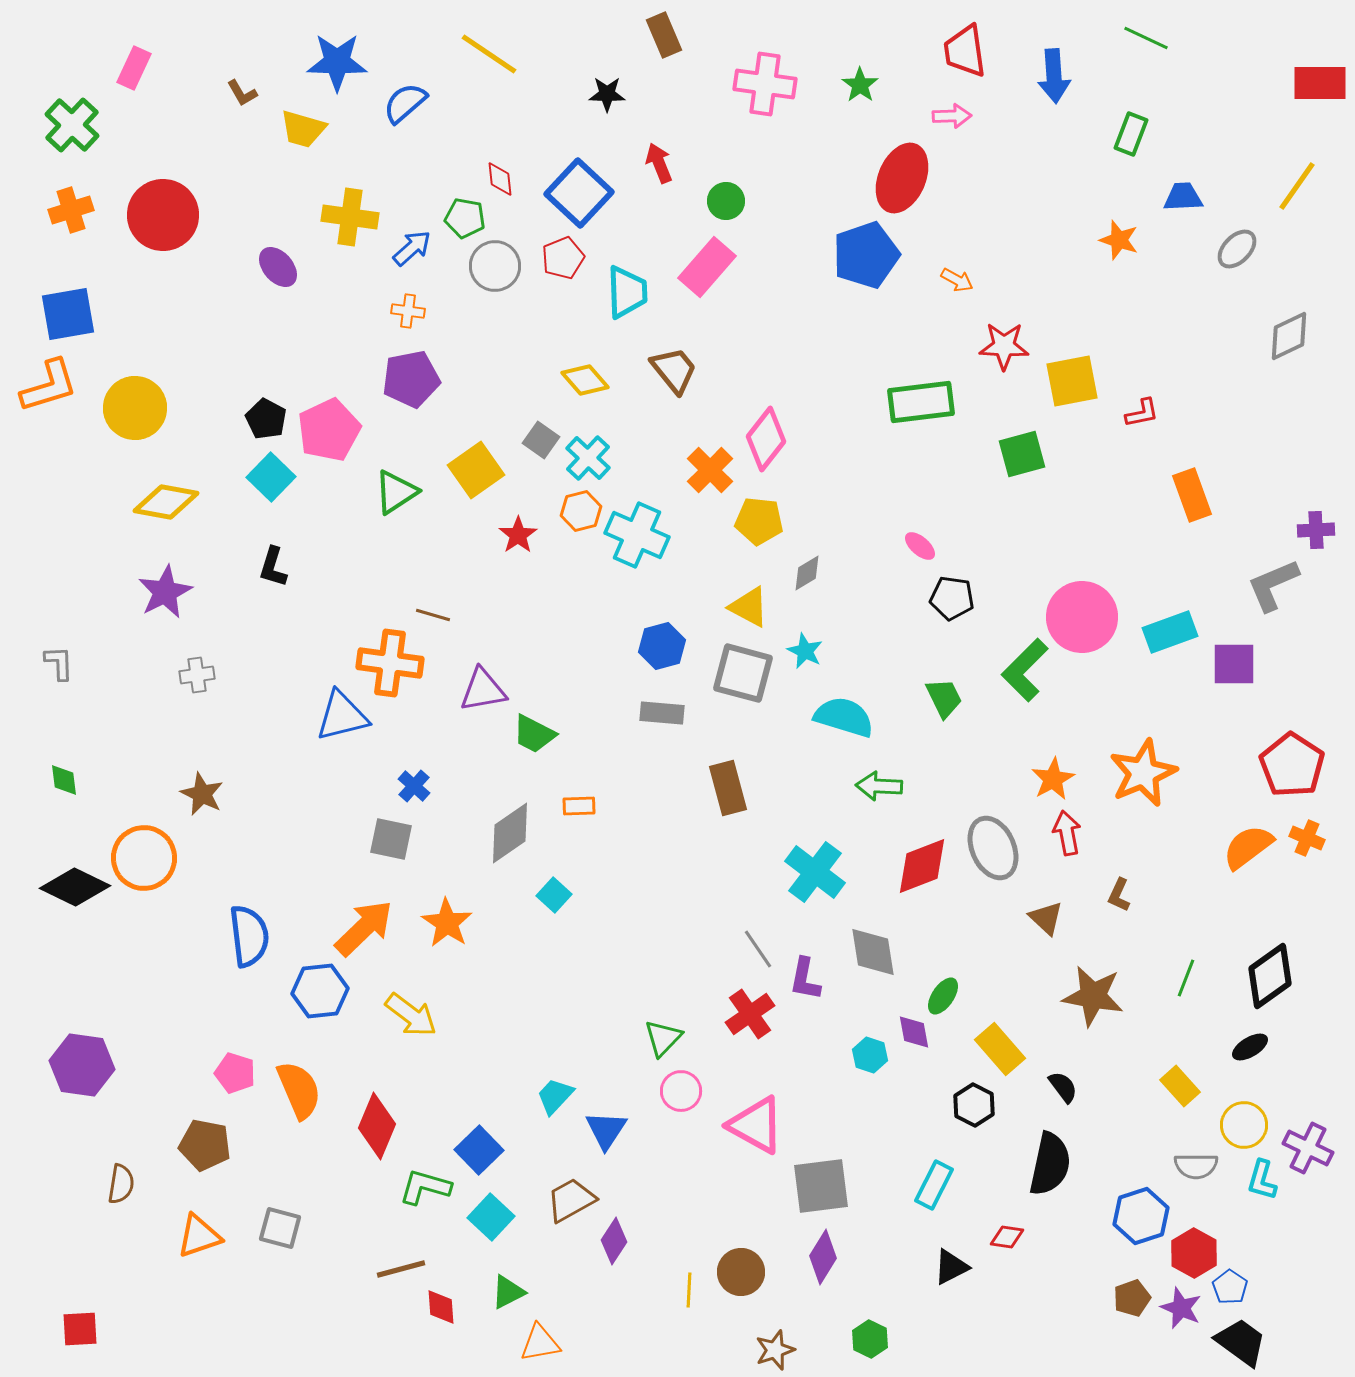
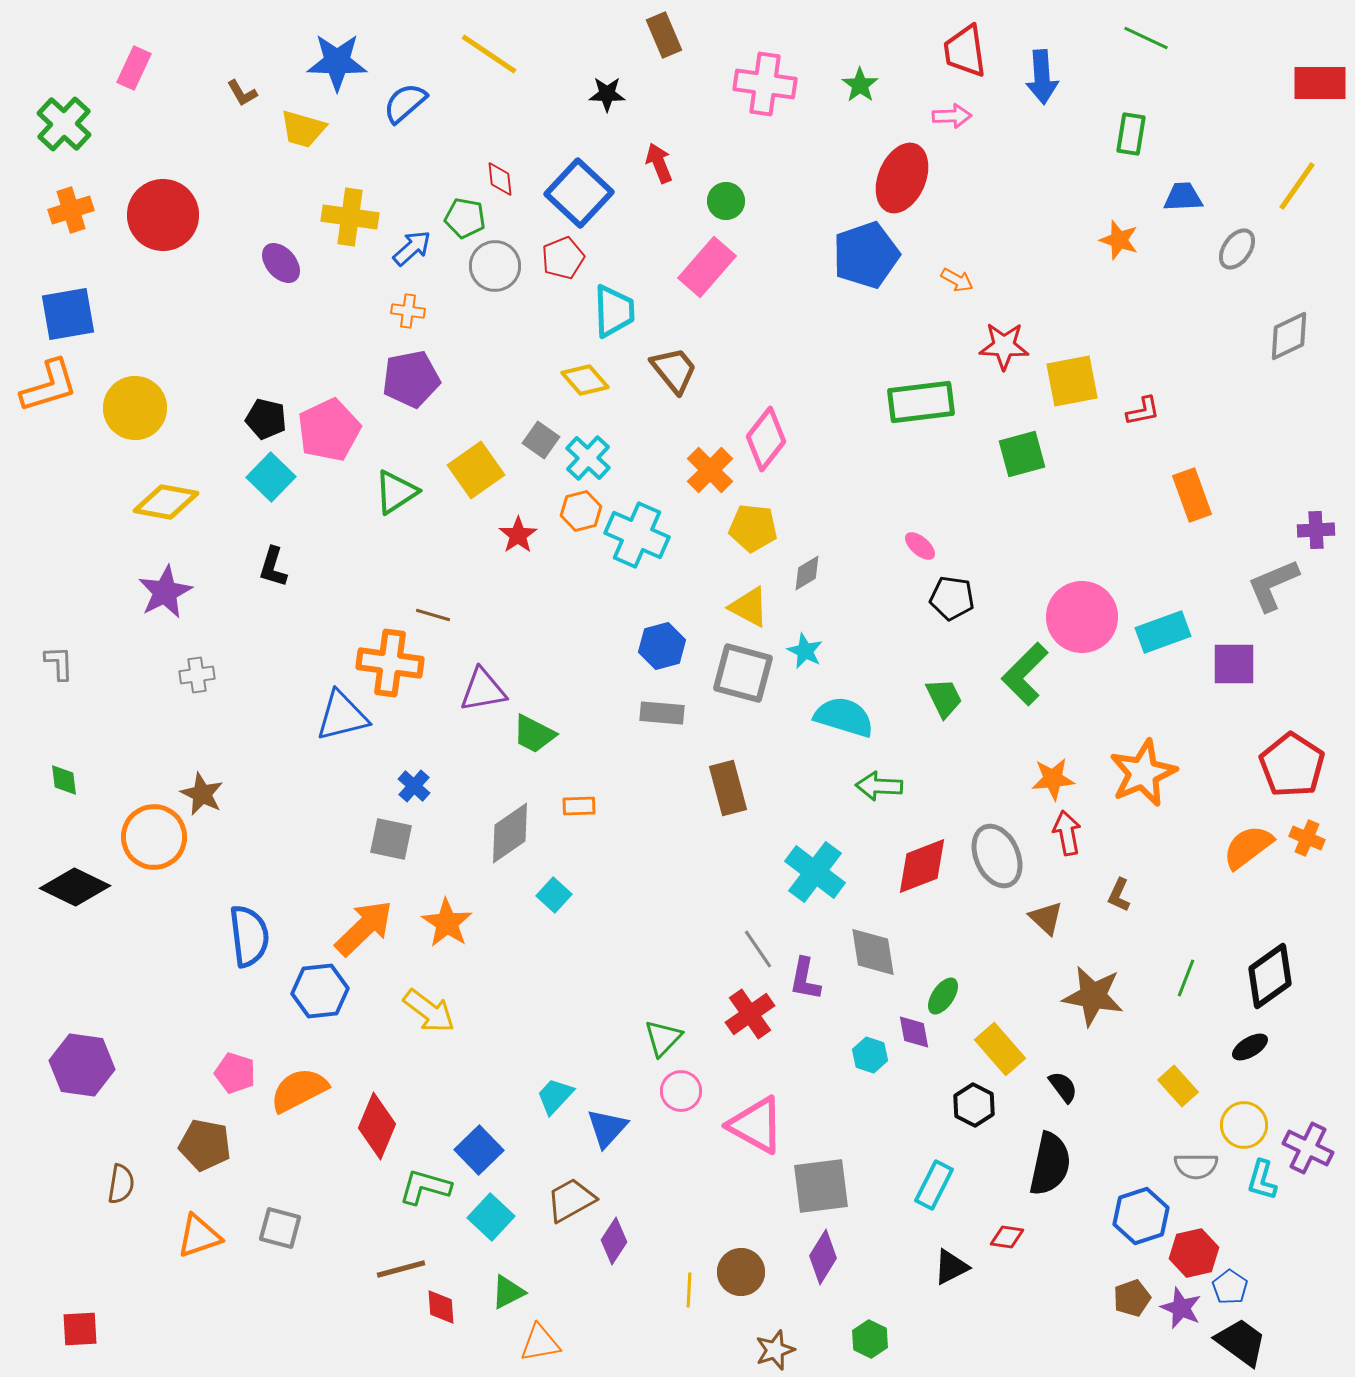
blue arrow at (1054, 76): moved 12 px left, 1 px down
green cross at (72, 125): moved 8 px left, 1 px up
green rectangle at (1131, 134): rotated 12 degrees counterclockwise
gray ellipse at (1237, 249): rotated 9 degrees counterclockwise
purple ellipse at (278, 267): moved 3 px right, 4 px up
cyan trapezoid at (627, 292): moved 13 px left, 19 px down
red L-shape at (1142, 413): moved 1 px right, 2 px up
black pentagon at (266, 419): rotated 15 degrees counterclockwise
yellow pentagon at (759, 521): moved 6 px left, 7 px down
cyan rectangle at (1170, 632): moved 7 px left
green L-shape at (1025, 670): moved 4 px down
orange star at (1053, 779): rotated 24 degrees clockwise
gray ellipse at (993, 848): moved 4 px right, 8 px down
orange circle at (144, 858): moved 10 px right, 21 px up
yellow arrow at (411, 1015): moved 18 px right, 4 px up
yellow rectangle at (1180, 1086): moved 2 px left
orange semicircle at (299, 1090): rotated 94 degrees counterclockwise
blue triangle at (606, 1130): moved 1 px right, 2 px up; rotated 9 degrees clockwise
red hexagon at (1194, 1253): rotated 18 degrees clockwise
